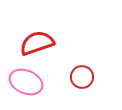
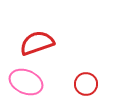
red circle: moved 4 px right, 7 px down
